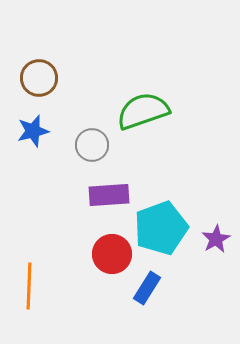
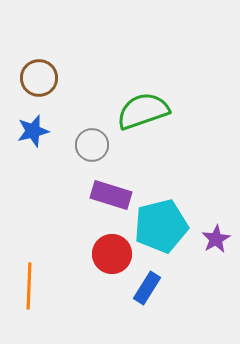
purple rectangle: moved 2 px right; rotated 21 degrees clockwise
cyan pentagon: moved 2 px up; rotated 6 degrees clockwise
